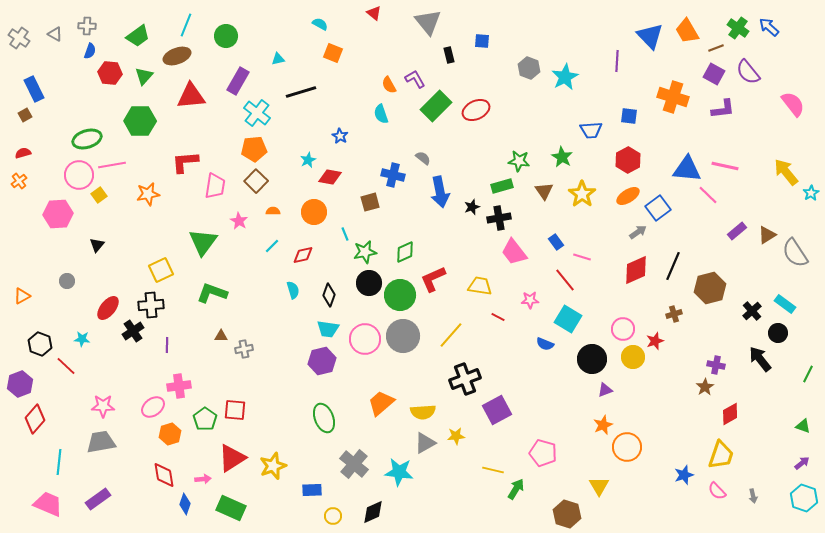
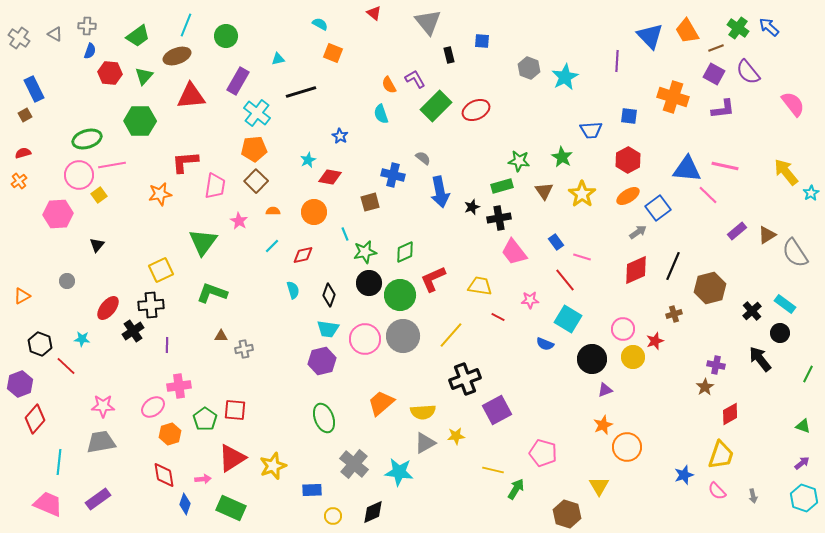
orange star at (148, 194): moved 12 px right
black circle at (778, 333): moved 2 px right
